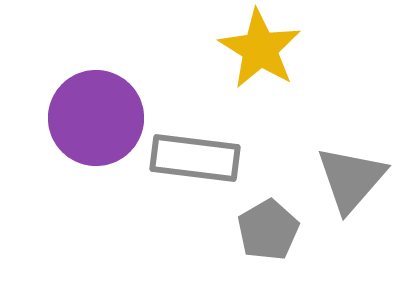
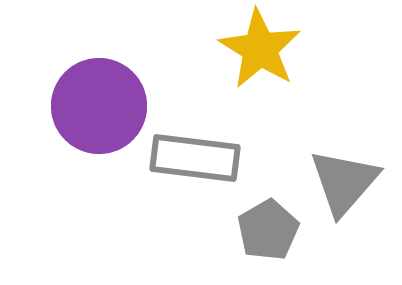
purple circle: moved 3 px right, 12 px up
gray triangle: moved 7 px left, 3 px down
